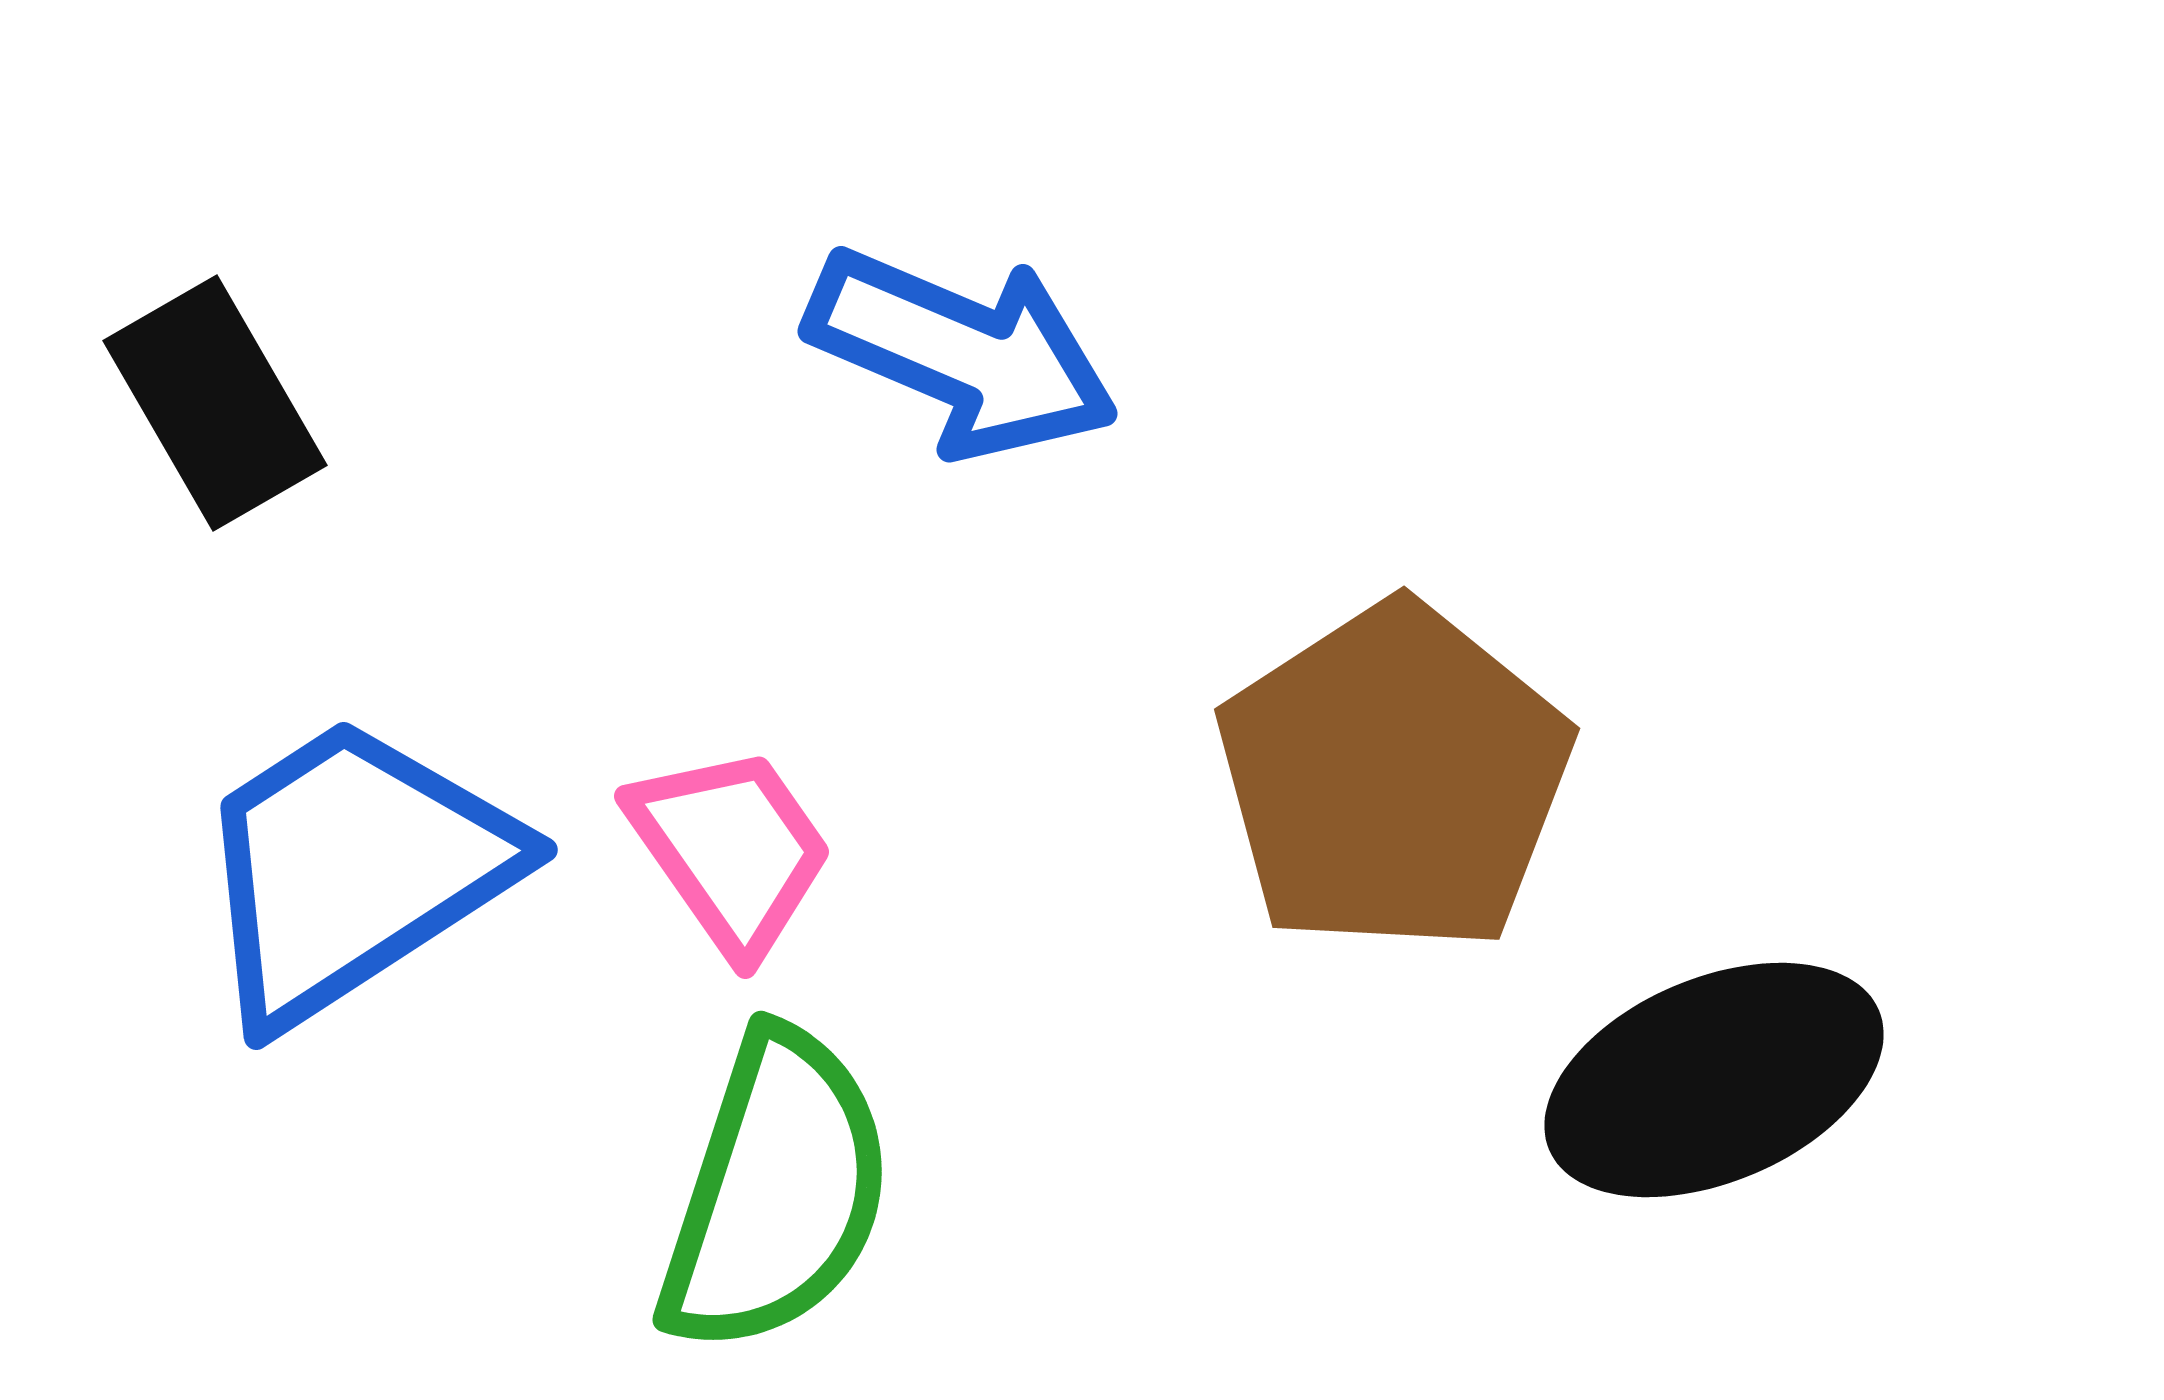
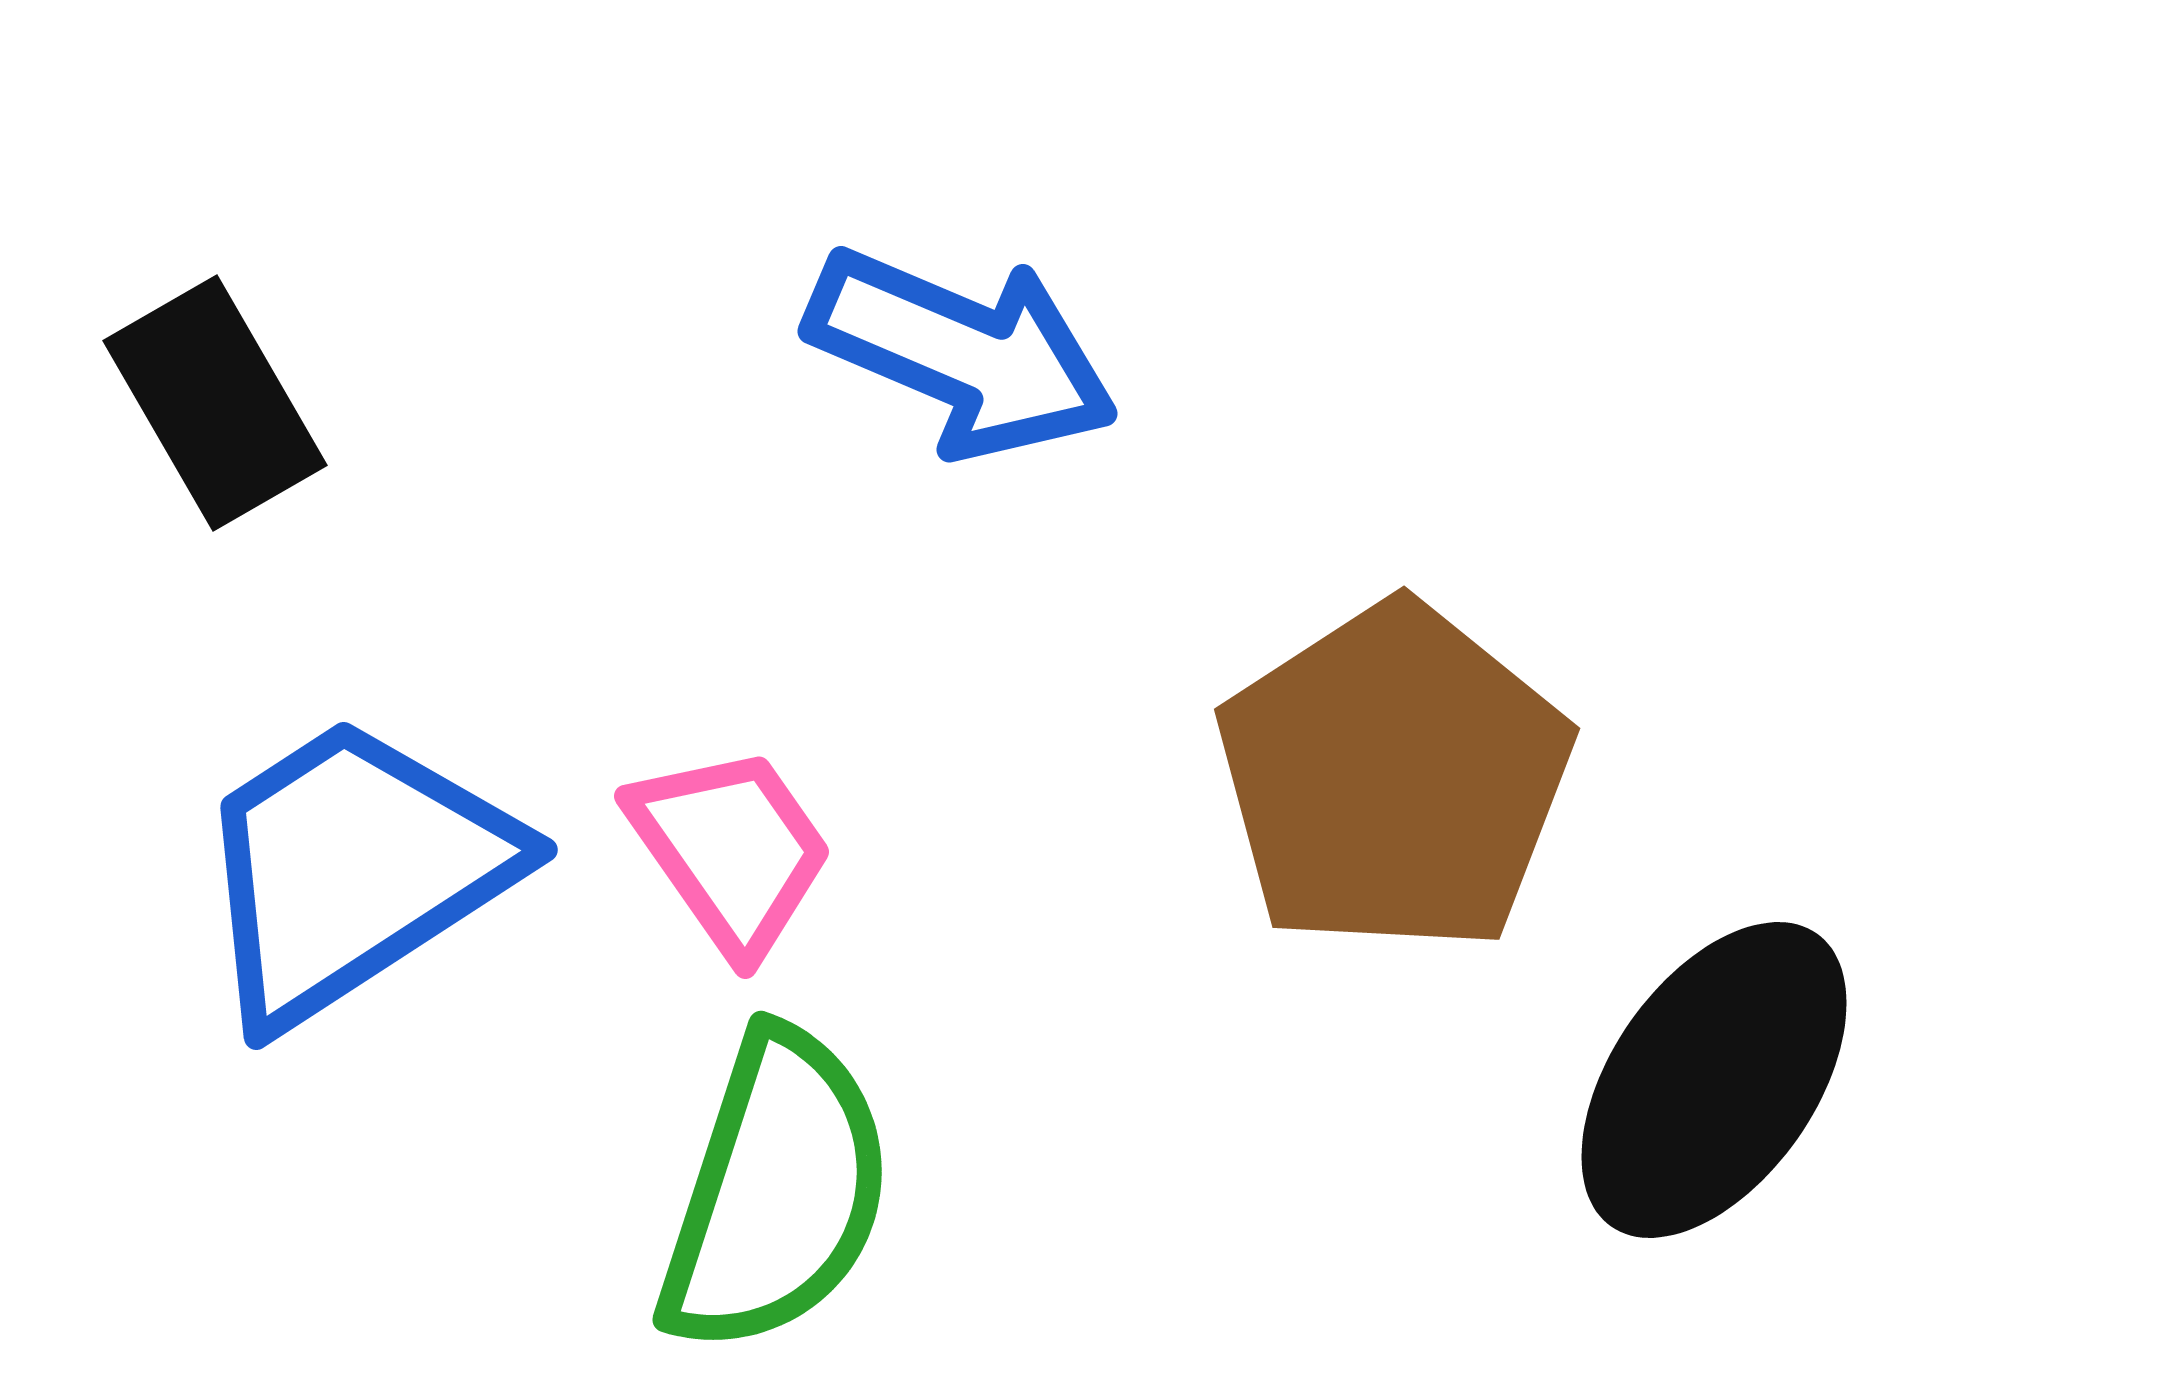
black ellipse: rotated 32 degrees counterclockwise
